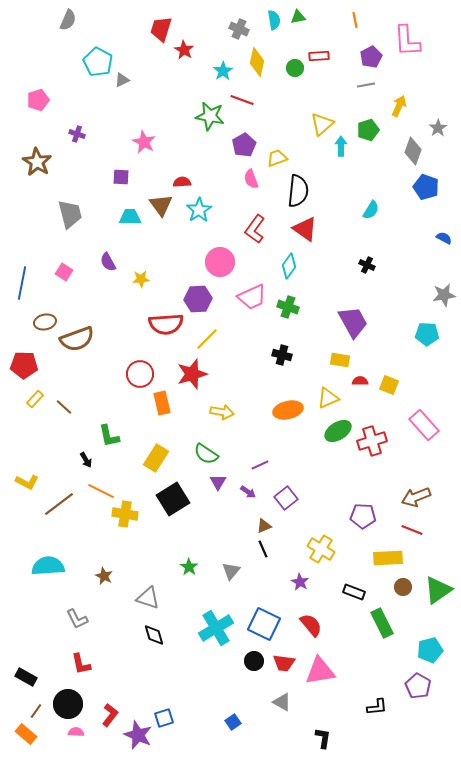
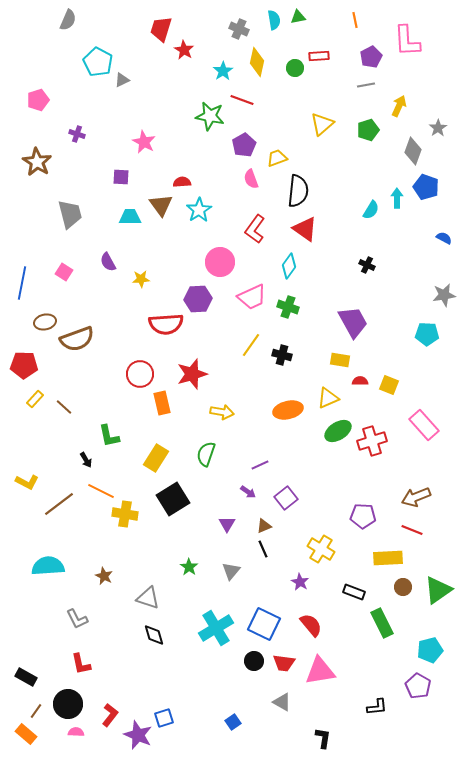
cyan arrow at (341, 146): moved 56 px right, 52 px down
yellow line at (207, 339): moved 44 px right, 6 px down; rotated 10 degrees counterclockwise
green semicircle at (206, 454): rotated 75 degrees clockwise
purple triangle at (218, 482): moved 9 px right, 42 px down
